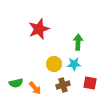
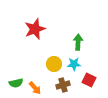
red star: moved 4 px left
red square: moved 1 px left, 3 px up; rotated 16 degrees clockwise
